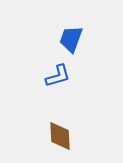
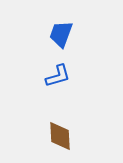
blue trapezoid: moved 10 px left, 5 px up
